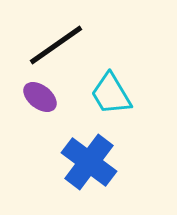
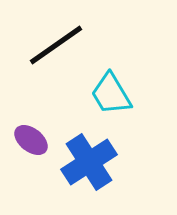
purple ellipse: moved 9 px left, 43 px down
blue cross: rotated 20 degrees clockwise
